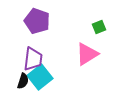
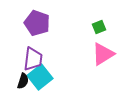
purple pentagon: moved 2 px down
pink triangle: moved 16 px right
